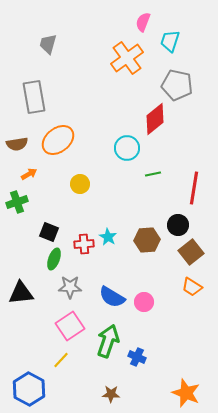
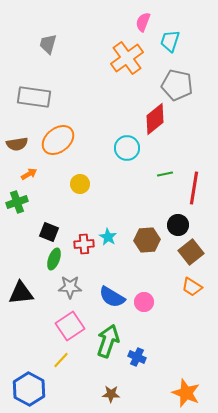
gray rectangle: rotated 72 degrees counterclockwise
green line: moved 12 px right
